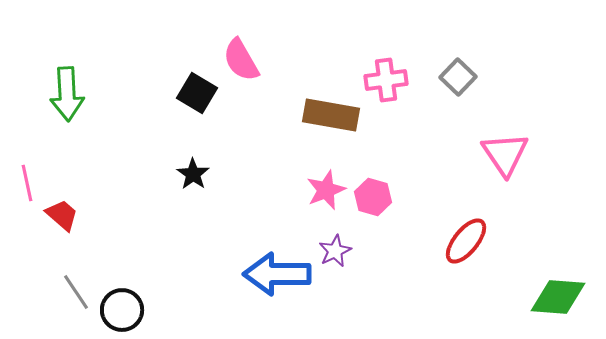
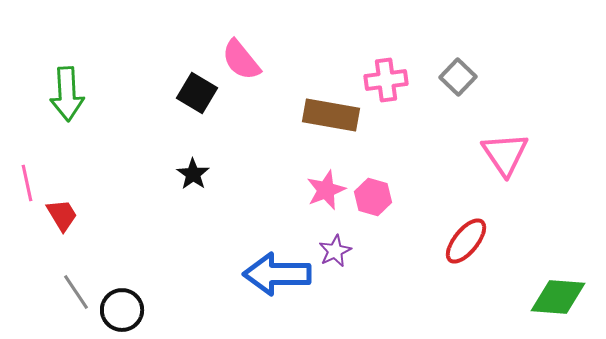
pink semicircle: rotated 9 degrees counterclockwise
red trapezoid: rotated 18 degrees clockwise
